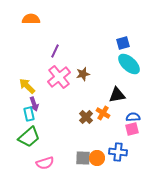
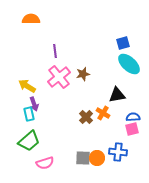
purple line: rotated 32 degrees counterclockwise
yellow arrow: rotated 12 degrees counterclockwise
green trapezoid: moved 4 px down
